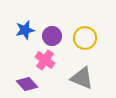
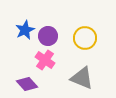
blue star: rotated 12 degrees counterclockwise
purple circle: moved 4 px left
